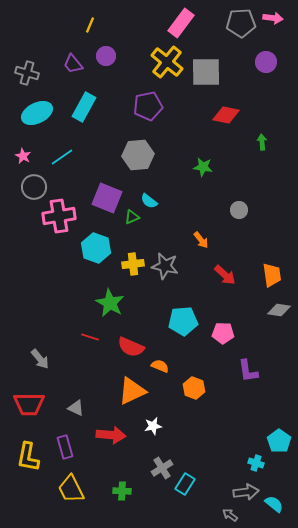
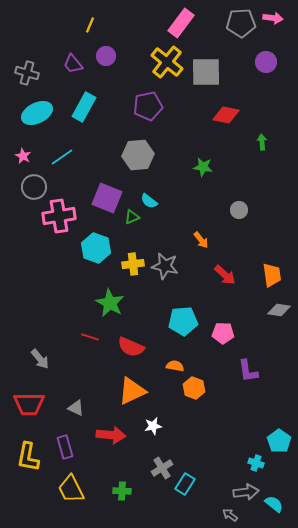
orange semicircle at (160, 366): moved 15 px right; rotated 12 degrees counterclockwise
